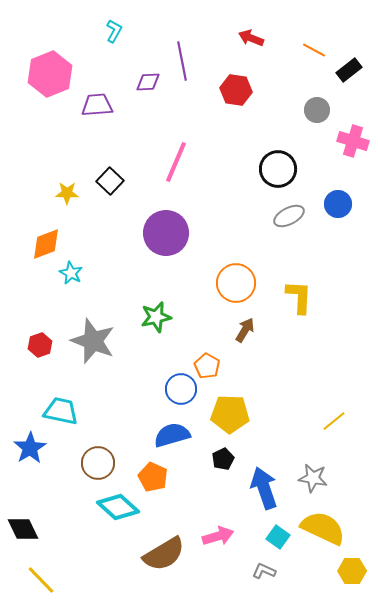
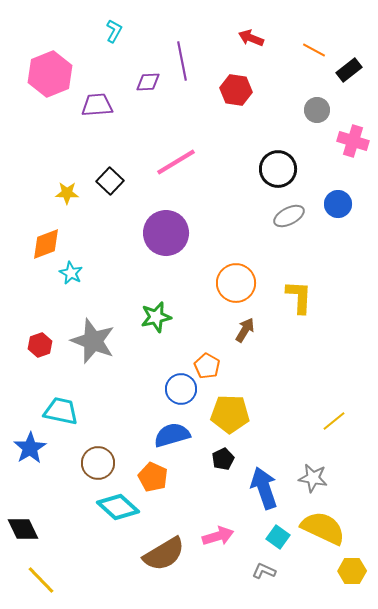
pink line at (176, 162): rotated 36 degrees clockwise
